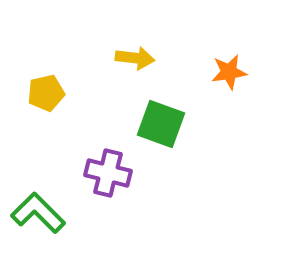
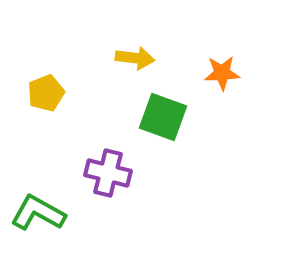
orange star: moved 7 px left, 1 px down; rotated 6 degrees clockwise
yellow pentagon: rotated 9 degrees counterclockwise
green square: moved 2 px right, 7 px up
green L-shape: rotated 16 degrees counterclockwise
